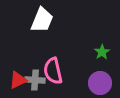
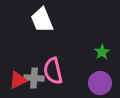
white trapezoid: rotated 136 degrees clockwise
gray cross: moved 1 px left, 2 px up
